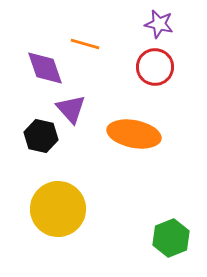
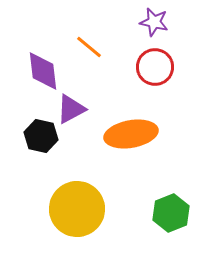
purple star: moved 5 px left, 2 px up
orange line: moved 4 px right, 3 px down; rotated 24 degrees clockwise
purple diamond: moved 2 px left, 3 px down; rotated 12 degrees clockwise
purple triangle: rotated 44 degrees clockwise
orange ellipse: moved 3 px left; rotated 21 degrees counterclockwise
yellow circle: moved 19 px right
green hexagon: moved 25 px up
